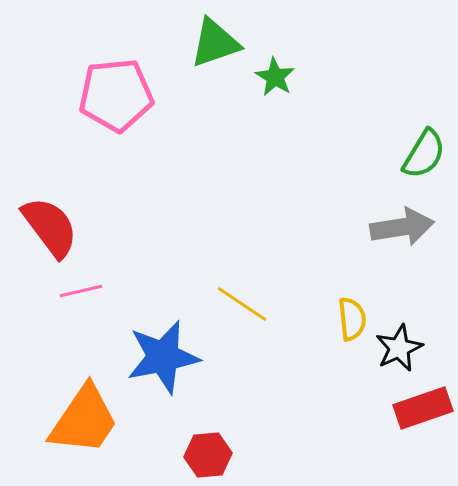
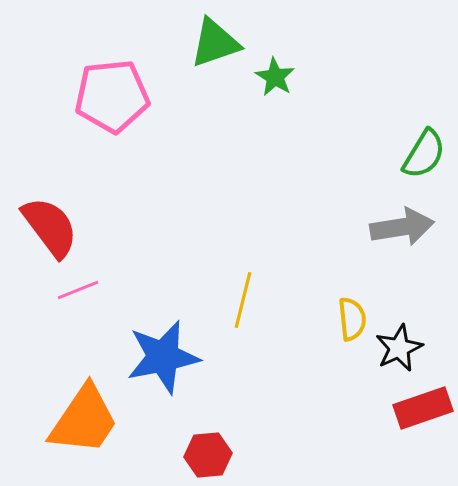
pink pentagon: moved 4 px left, 1 px down
pink line: moved 3 px left, 1 px up; rotated 9 degrees counterclockwise
yellow line: moved 1 px right, 4 px up; rotated 70 degrees clockwise
